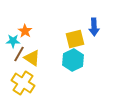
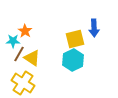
blue arrow: moved 1 px down
